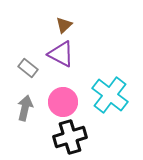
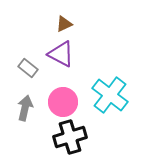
brown triangle: moved 1 px up; rotated 18 degrees clockwise
